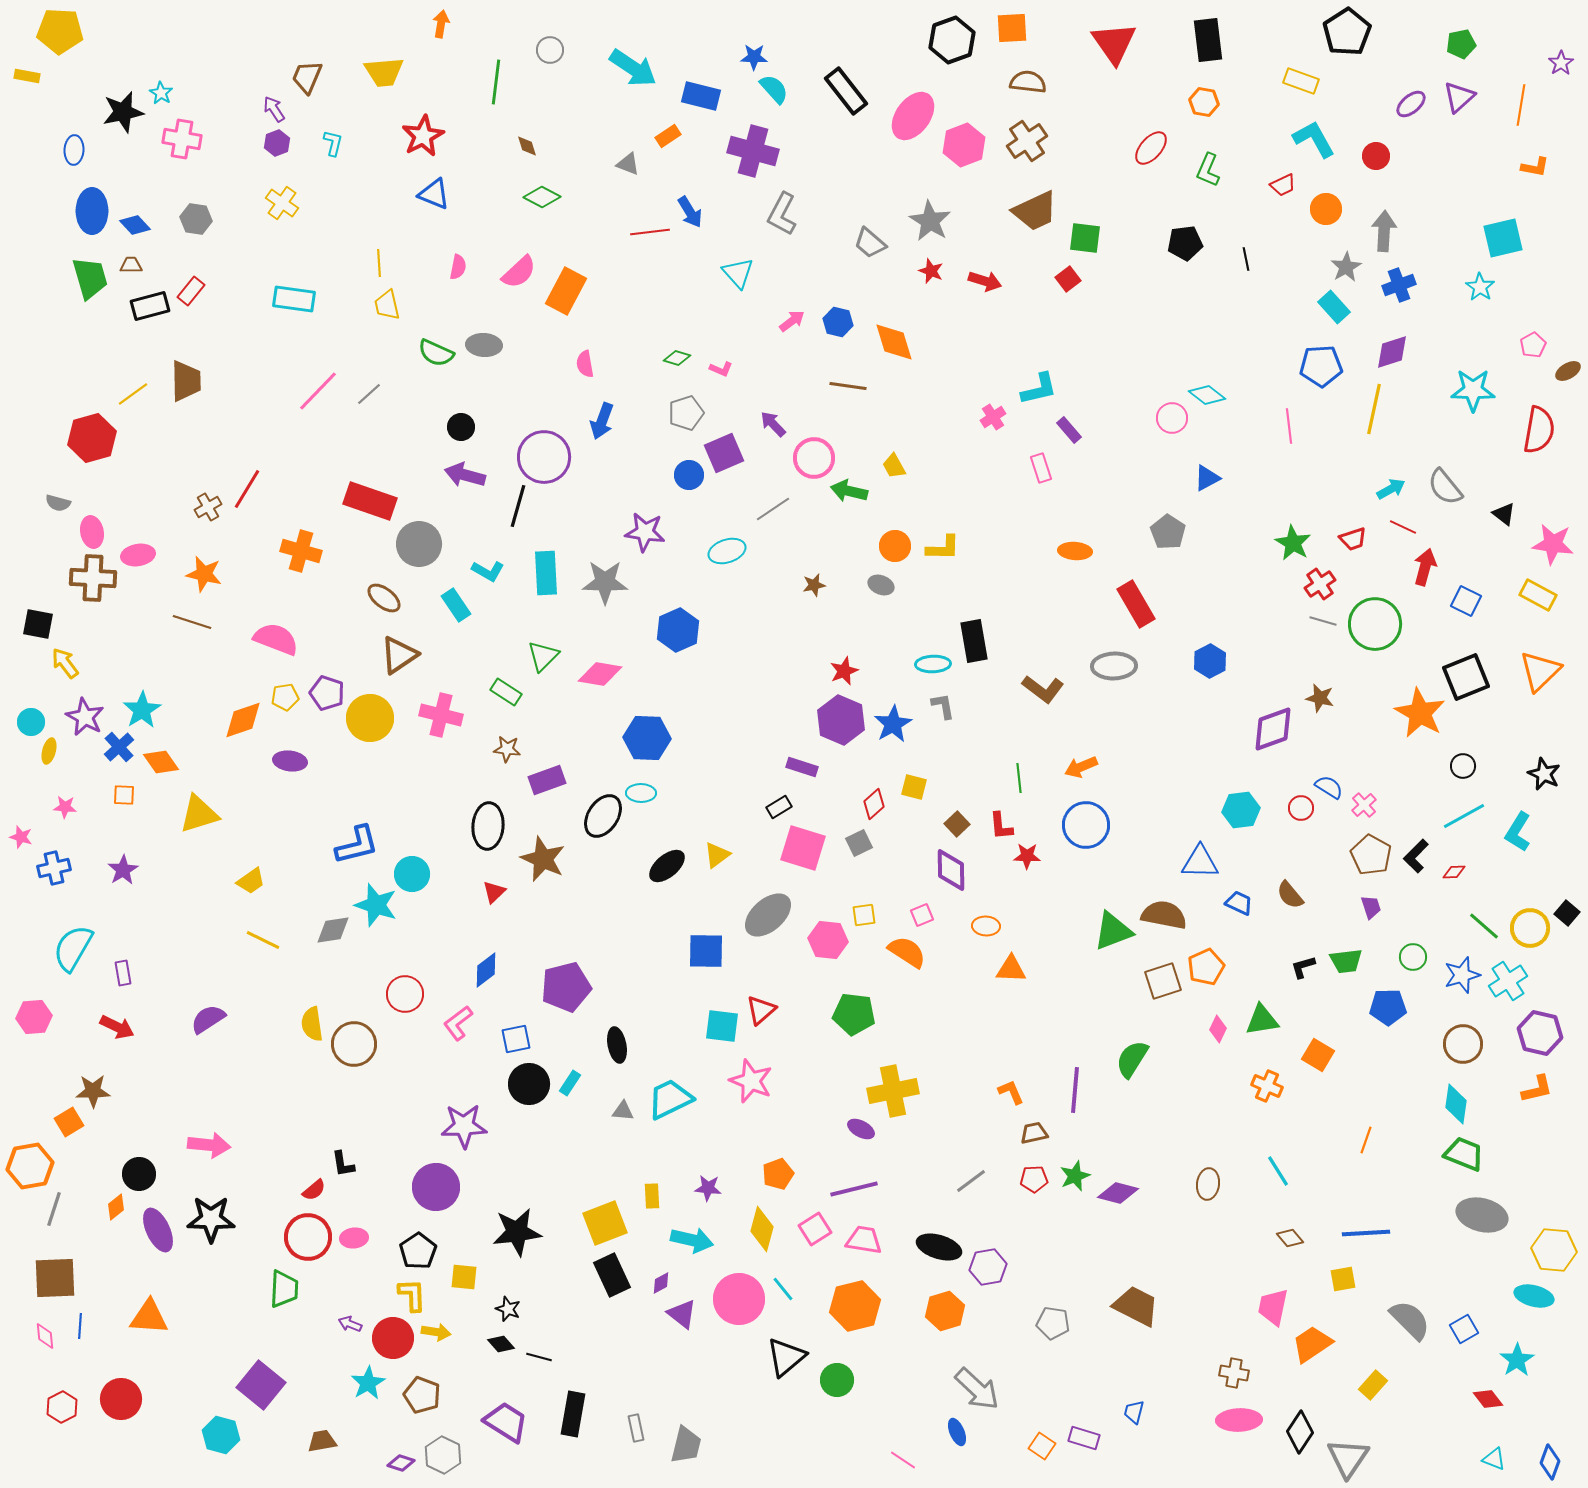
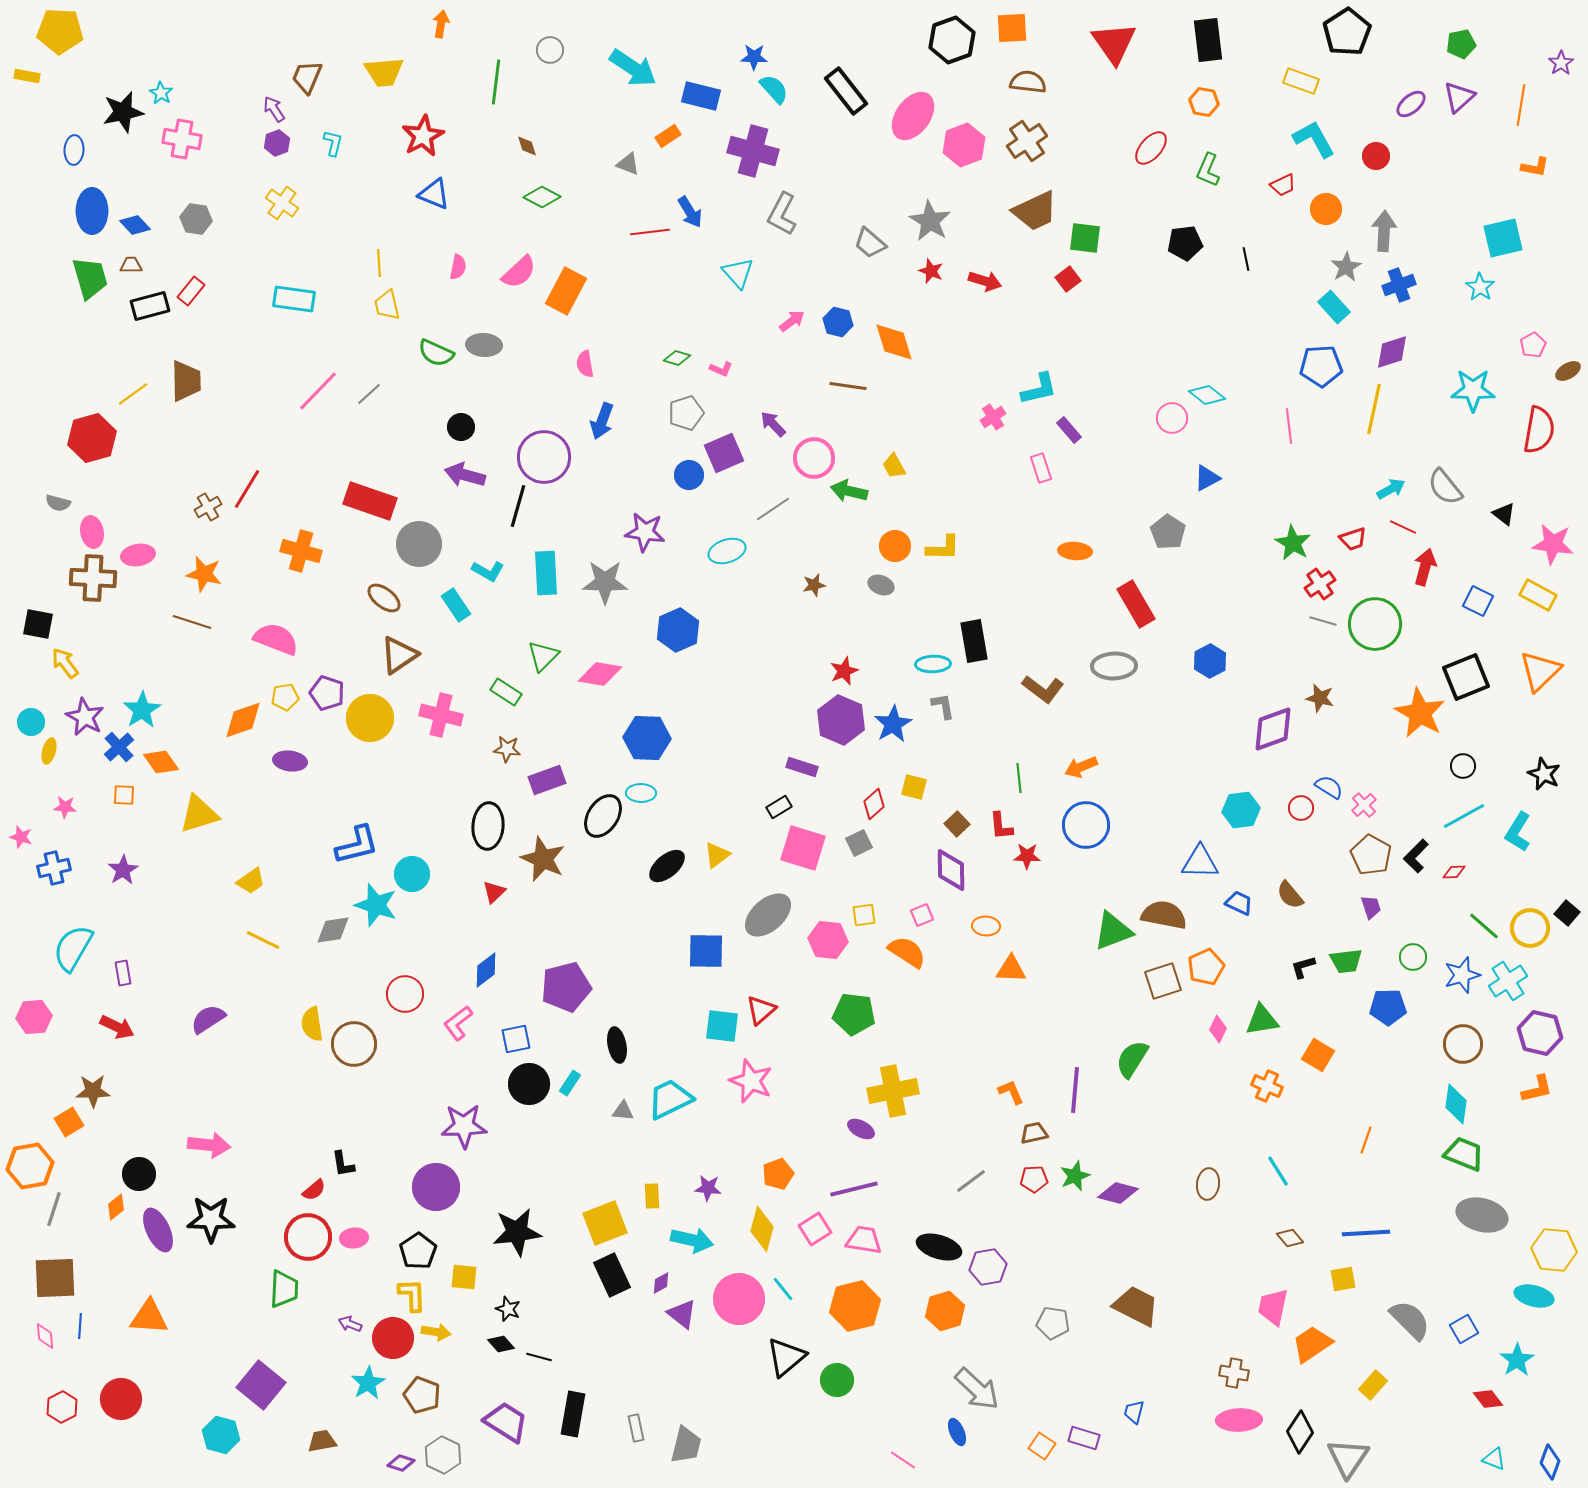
blue square at (1466, 601): moved 12 px right
